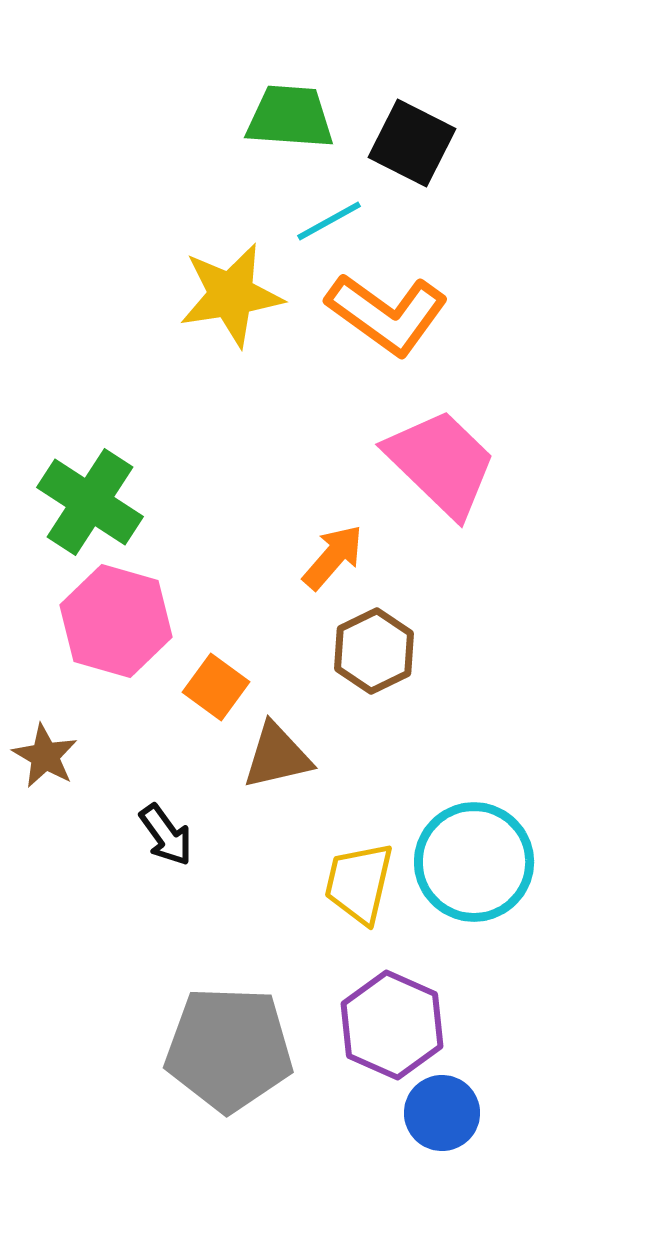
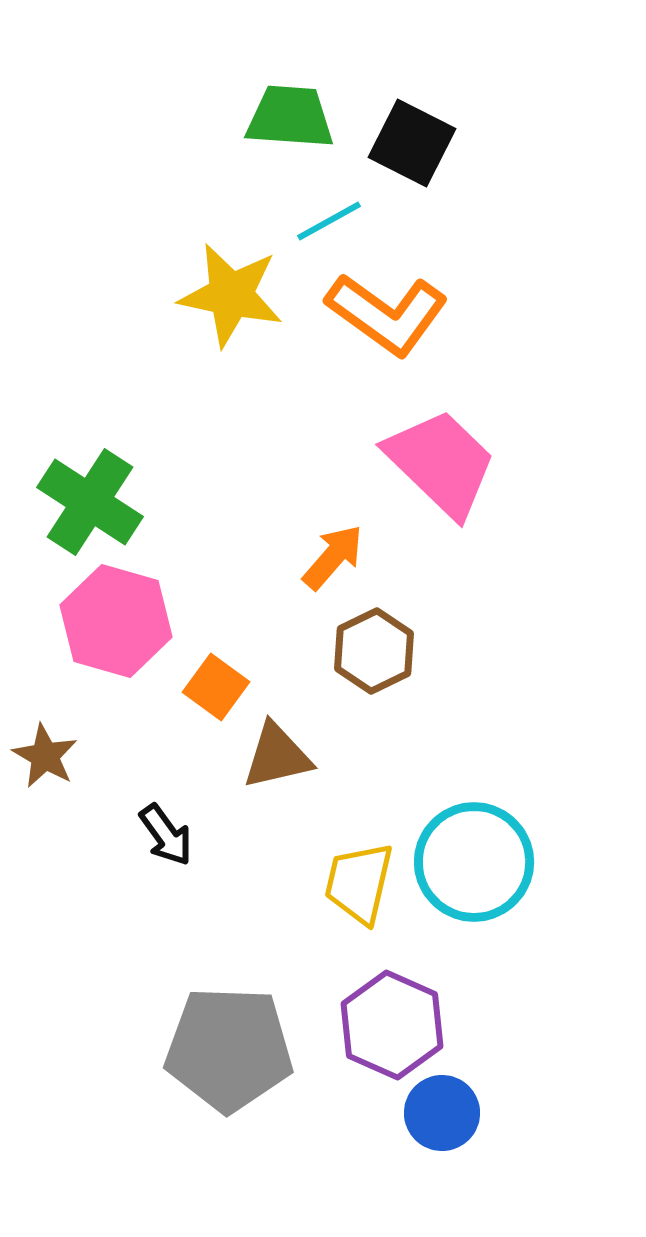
yellow star: rotated 21 degrees clockwise
